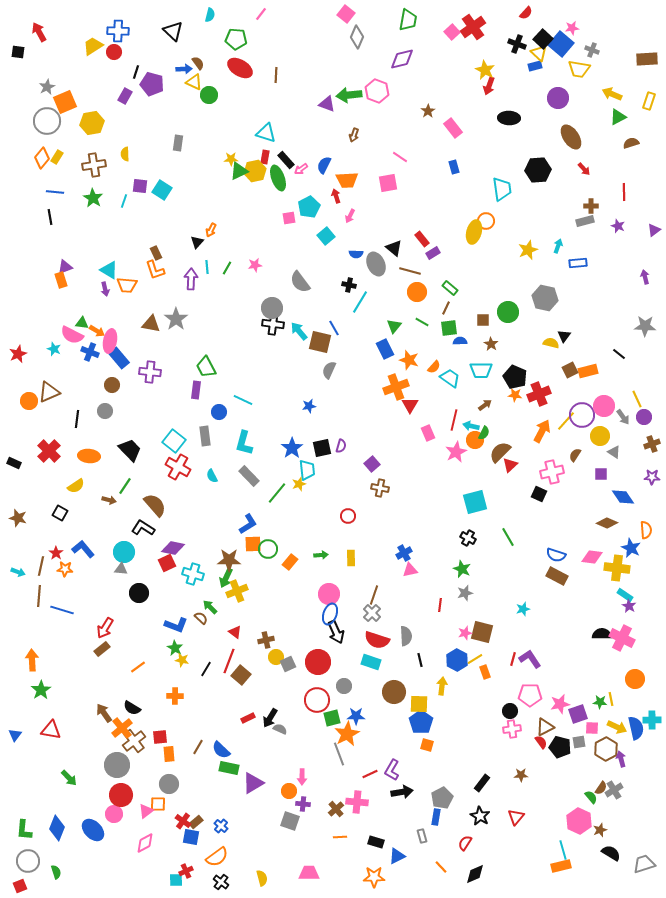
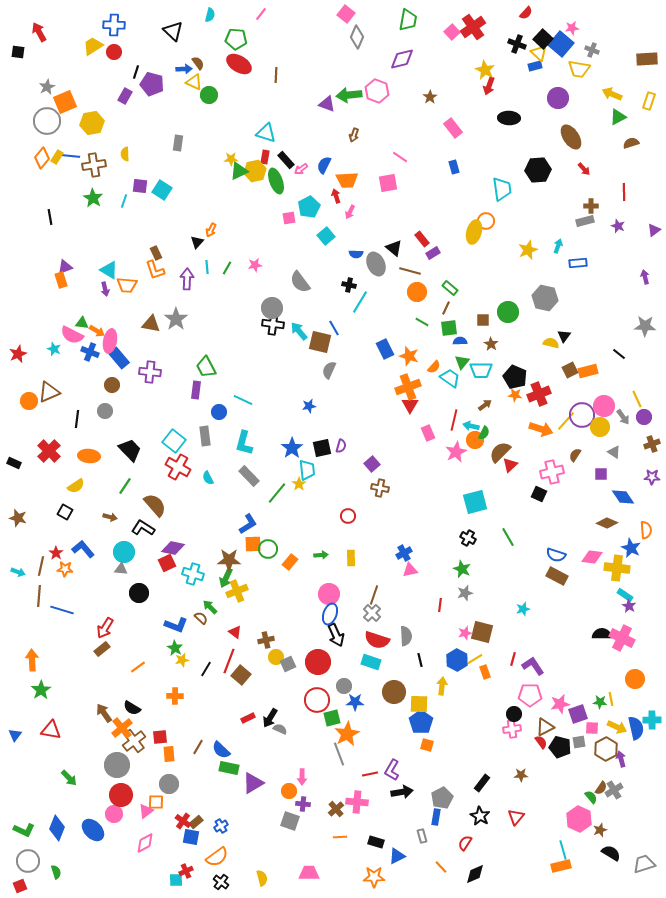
blue cross at (118, 31): moved 4 px left, 6 px up
red ellipse at (240, 68): moved 1 px left, 4 px up
brown star at (428, 111): moved 2 px right, 14 px up
green ellipse at (278, 178): moved 2 px left, 3 px down
blue line at (55, 192): moved 16 px right, 36 px up
pink arrow at (350, 216): moved 4 px up
purple arrow at (191, 279): moved 4 px left
green triangle at (394, 326): moved 68 px right, 36 px down
orange star at (409, 360): moved 4 px up
orange cross at (396, 387): moved 12 px right
orange arrow at (542, 431): moved 1 px left, 2 px up; rotated 80 degrees clockwise
yellow circle at (600, 436): moved 9 px up
cyan semicircle at (212, 476): moved 4 px left, 2 px down
yellow star at (299, 484): rotated 16 degrees counterclockwise
brown arrow at (109, 500): moved 1 px right, 17 px down
black square at (60, 513): moved 5 px right, 1 px up
black arrow at (336, 632): moved 3 px down
purple L-shape at (530, 659): moved 3 px right, 7 px down
yellow star at (182, 660): rotated 24 degrees counterclockwise
black circle at (510, 711): moved 4 px right, 3 px down
blue star at (356, 716): moved 1 px left, 14 px up
red line at (370, 774): rotated 14 degrees clockwise
orange square at (158, 804): moved 2 px left, 2 px up
pink hexagon at (579, 821): moved 2 px up
blue cross at (221, 826): rotated 16 degrees clockwise
green L-shape at (24, 830): rotated 70 degrees counterclockwise
